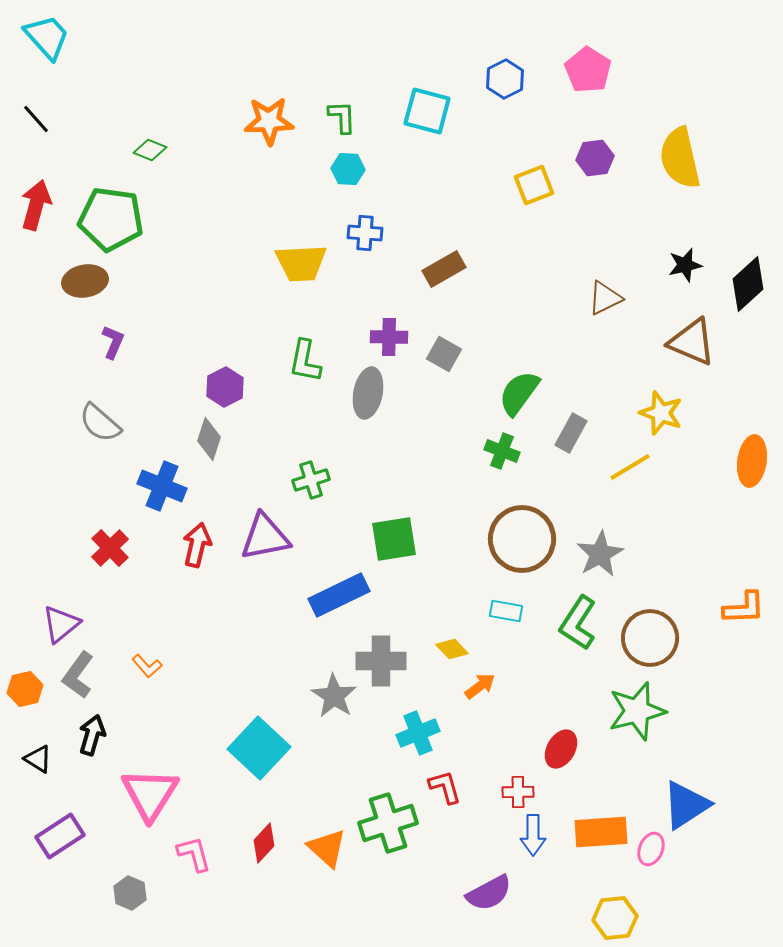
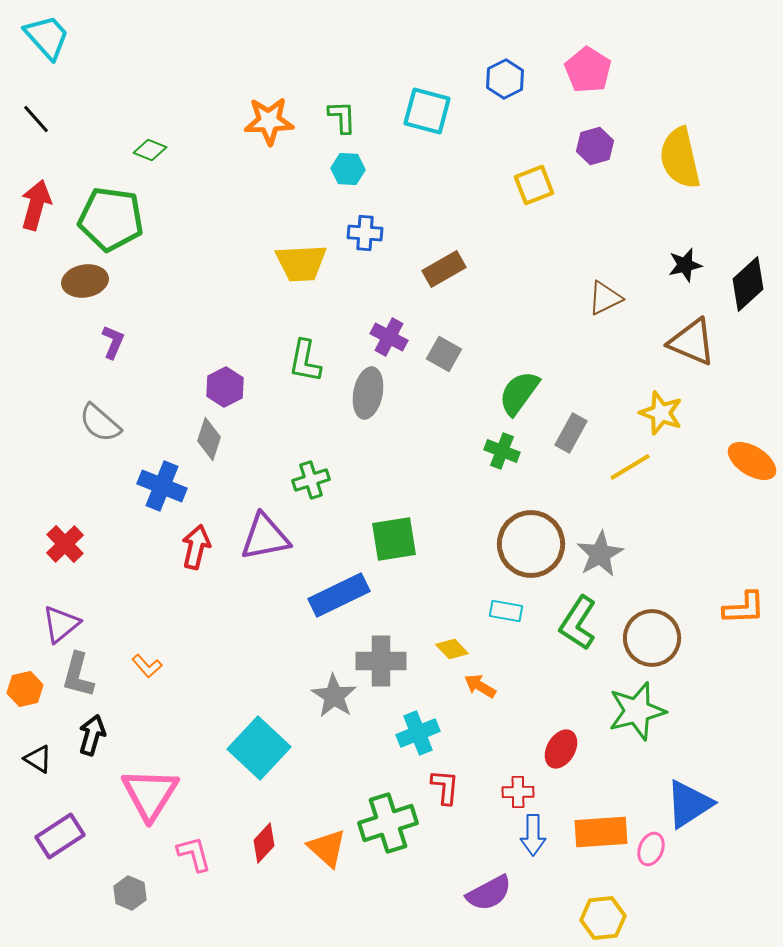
purple hexagon at (595, 158): moved 12 px up; rotated 9 degrees counterclockwise
purple cross at (389, 337): rotated 27 degrees clockwise
orange ellipse at (752, 461): rotated 66 degrees counterclockwise
brown circle at (522, 539): moved 9 px right, 5 px down
red arrow at (197, 545): moved 1 px left, 2 px down
red cross at (110, 548): moved 45 px left, 4 px up
brown circle at (650, 638): moved 2 px right
gray L-shape at (78, 675): rotated 21 degrees counterclockwise
orange arrow at (480, 686): rotated 112 degrees counterclockwise
red L-shape at (445, 787): rotated 21 degrees clockwise
blue triangle at (686, 805): moved 3 px right, 1 px up
yellow hexagon at (615, 918): moved 12 px left
